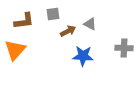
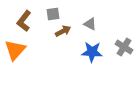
brown L-shape: rotated 135 degrees clockwise
brown arrow: moved 5 px left
gray cross: moved 1 px up; rotated 30 degrees clockwise
blue star: moved 9 px right, 4 px up
